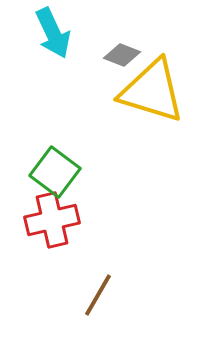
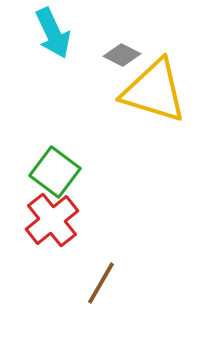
gray diamond: rotated 6 degrees clockwise
yellow triangle: moved 2 px right
red cross: rotated 26 degrees counterclockwise
brown line: moved 3 px right, 12 px up
